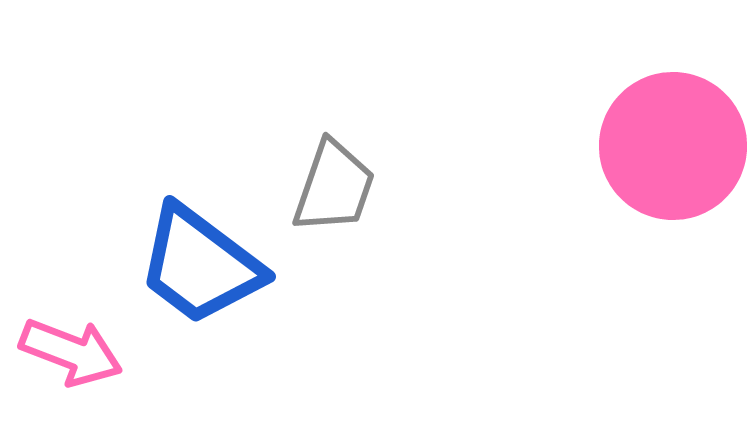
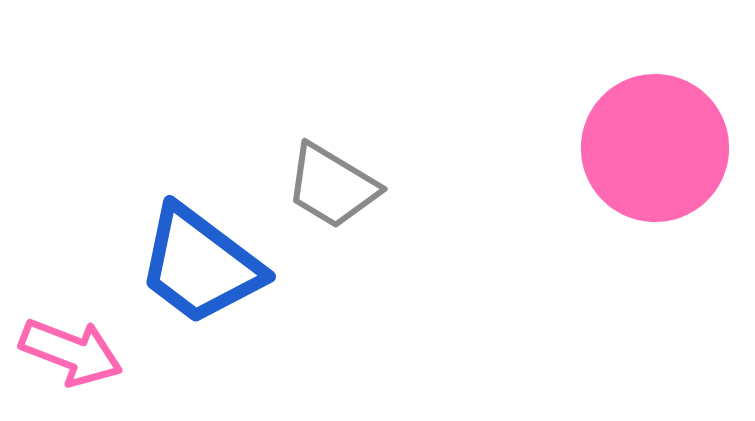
pink circle: moved 18 px left, 2 px down
gray trapezoid: moved 2 px left, 1 px up; rotated 102 degrees clockwise
